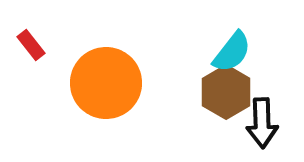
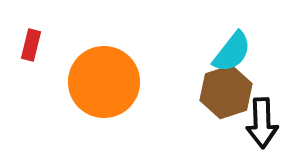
red rectangle: rotated 52 degrees clockwise
orange circle: moved 2 px left, 1 px up
brown hexagon: rotated 12 degrees clockwise
